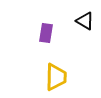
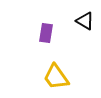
yellow trapezoid: rotated 144 degrees clockwise
